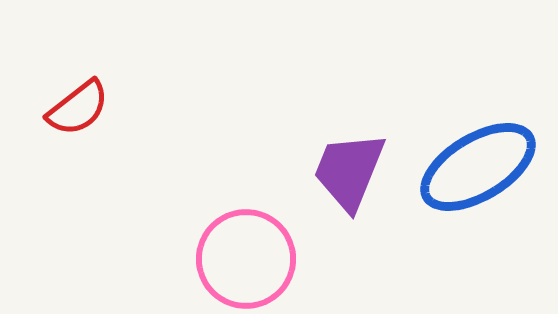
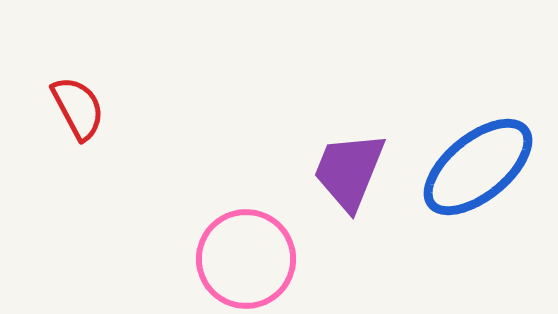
red semicircle: rotated 80 degrees counterclockwise
blue ellipse: rotated 8 degrees counterclockwise
